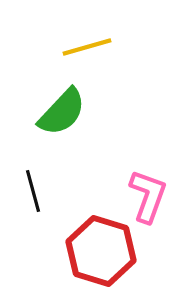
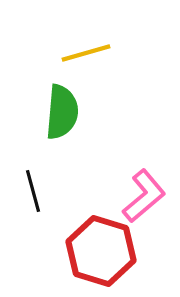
yellow line: moved 1 px left, 6 px down
green semicircle: rotated 38 degrees counterclockwise
pink L-shape: moved 4 px left; rotated 30 degrees clockwise
